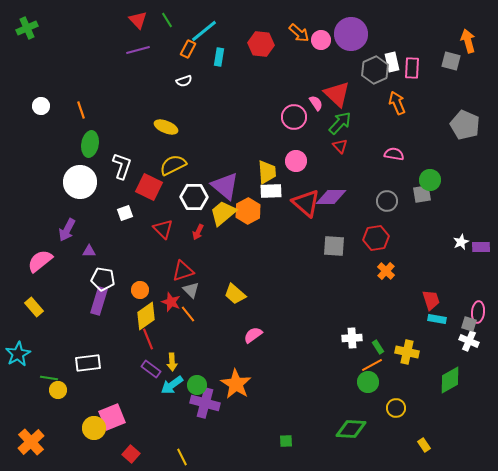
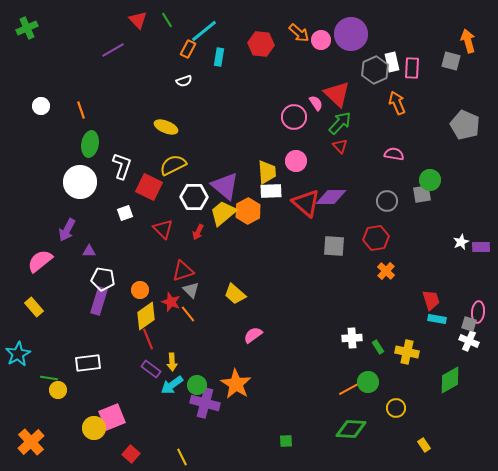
purple line at (138, 50): moved 25 px left; rotated 15 degrees counterclockwise
orange line at (372, 365): moved 23 px left, 24 px down
